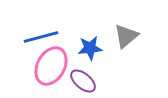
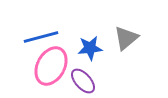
gray triangle: moved 2 px down
purple ellipse: rotated 8 degrees clockwise
